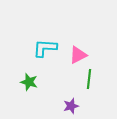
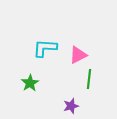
green star: moved 1 px right, 1 px down; rotated 24 degrees clockwise
